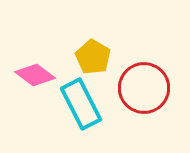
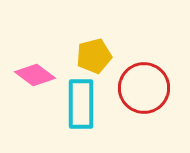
yellow pentagon: moved 1 px right, 1 px up; rotated 28 degrees clockwise
cyan rectangle: rotated 27 degrees clockwise
